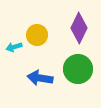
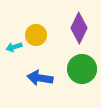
yellow circle: moved 1 px left
green circle: moved 4 px right
